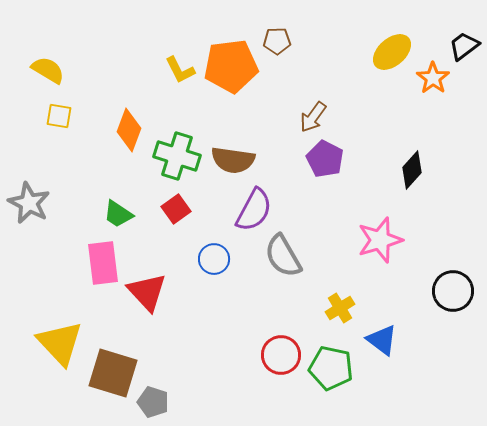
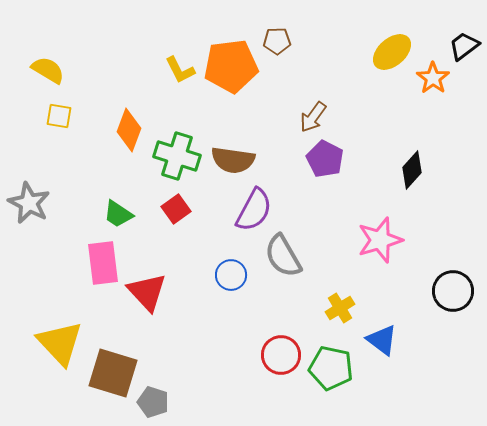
blue circle: moved 17 px right, 16 px down
